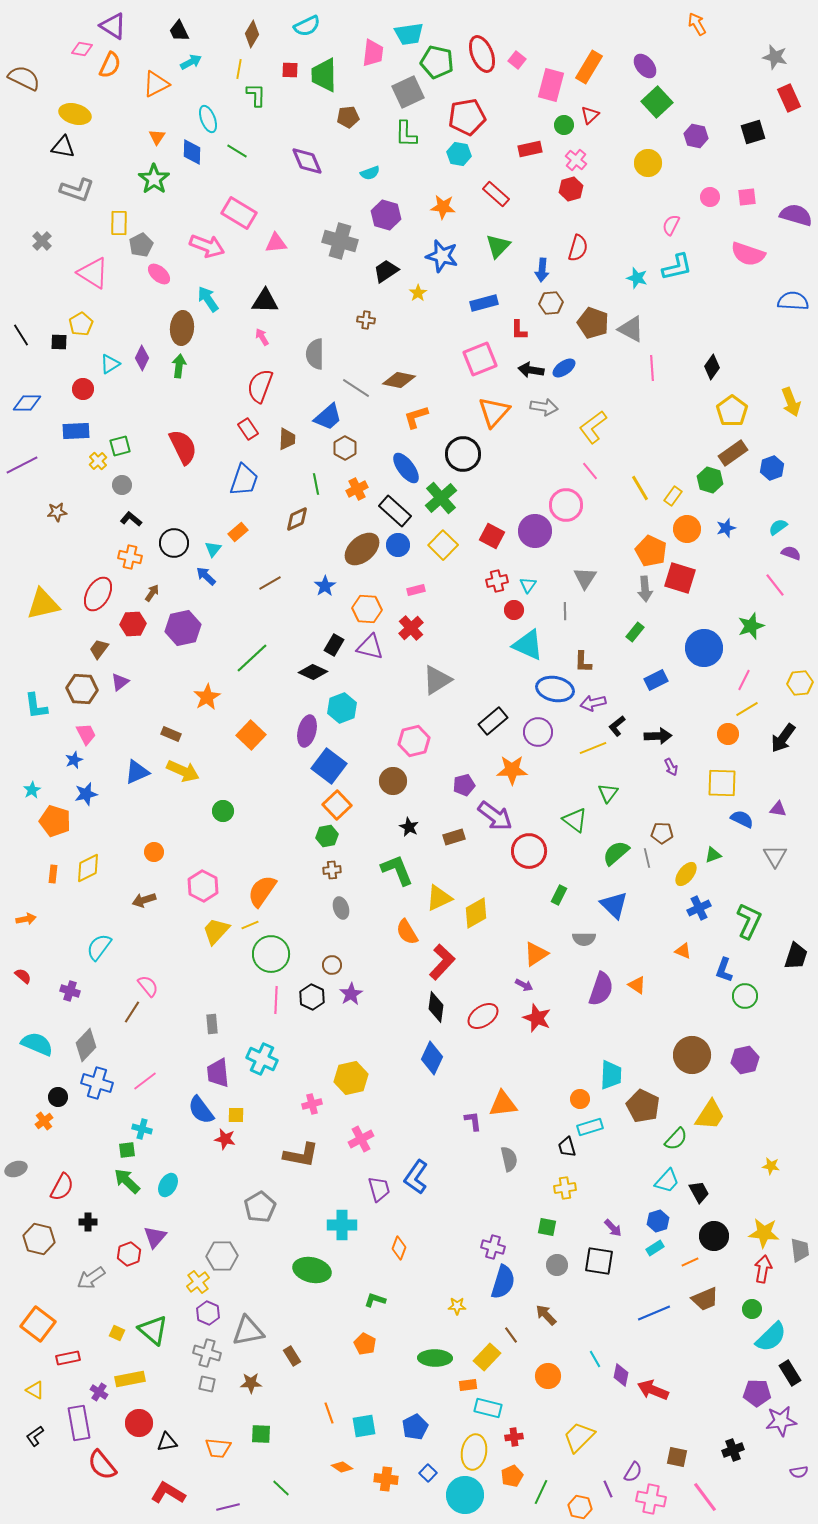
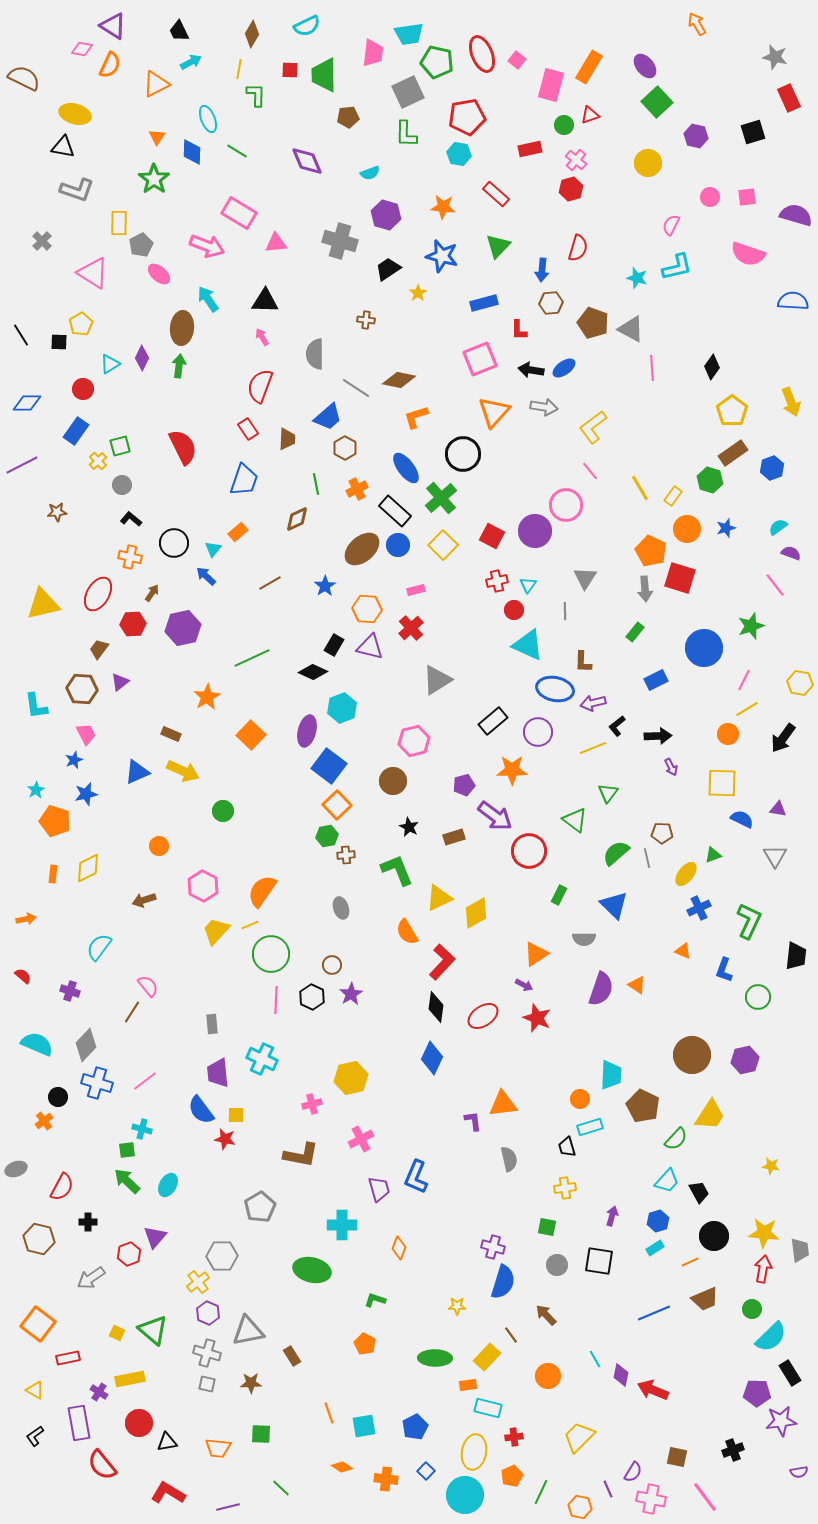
red triangle at (590, 115): rotated 24 degrees clockwise
black trapezoid at (386, 271): moved 2 px right, 2 px up
blue rectangle at (76, 431): rotated 52 degrees counterclockwise
green line at (252, 658): rotated 18 degrees clockwise
yellow hexagon at (800, 683): rotated 15 degrees clockwise
cyan star at (32, 790): moved 4 px right
orange circle at (154, 852): moved 5 px right, 6 px up
brown cross at (332, 870): moved 14 px right, 15 px up
black trapezoid at (796, 956): rotated 12 degrees counterclockwise
green circle at (745, 996): moved 13 px right, 1 px down
blue L-shape at (416, 1177): rotated 12 degrees counterclockwise
purple arrow at (613, 1228): moved 1 px left, 12 px up; rotated 120 degrees counterclockwise
blue square at (428, 1473): moved 2 px left, 2 px up
